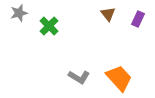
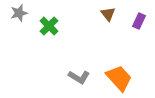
purple rectangle: moved 1 px right, 2 px down
